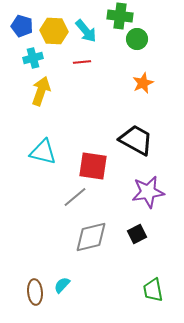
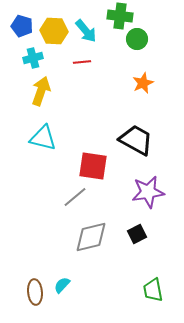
cyan triangle: moved 14 px up
